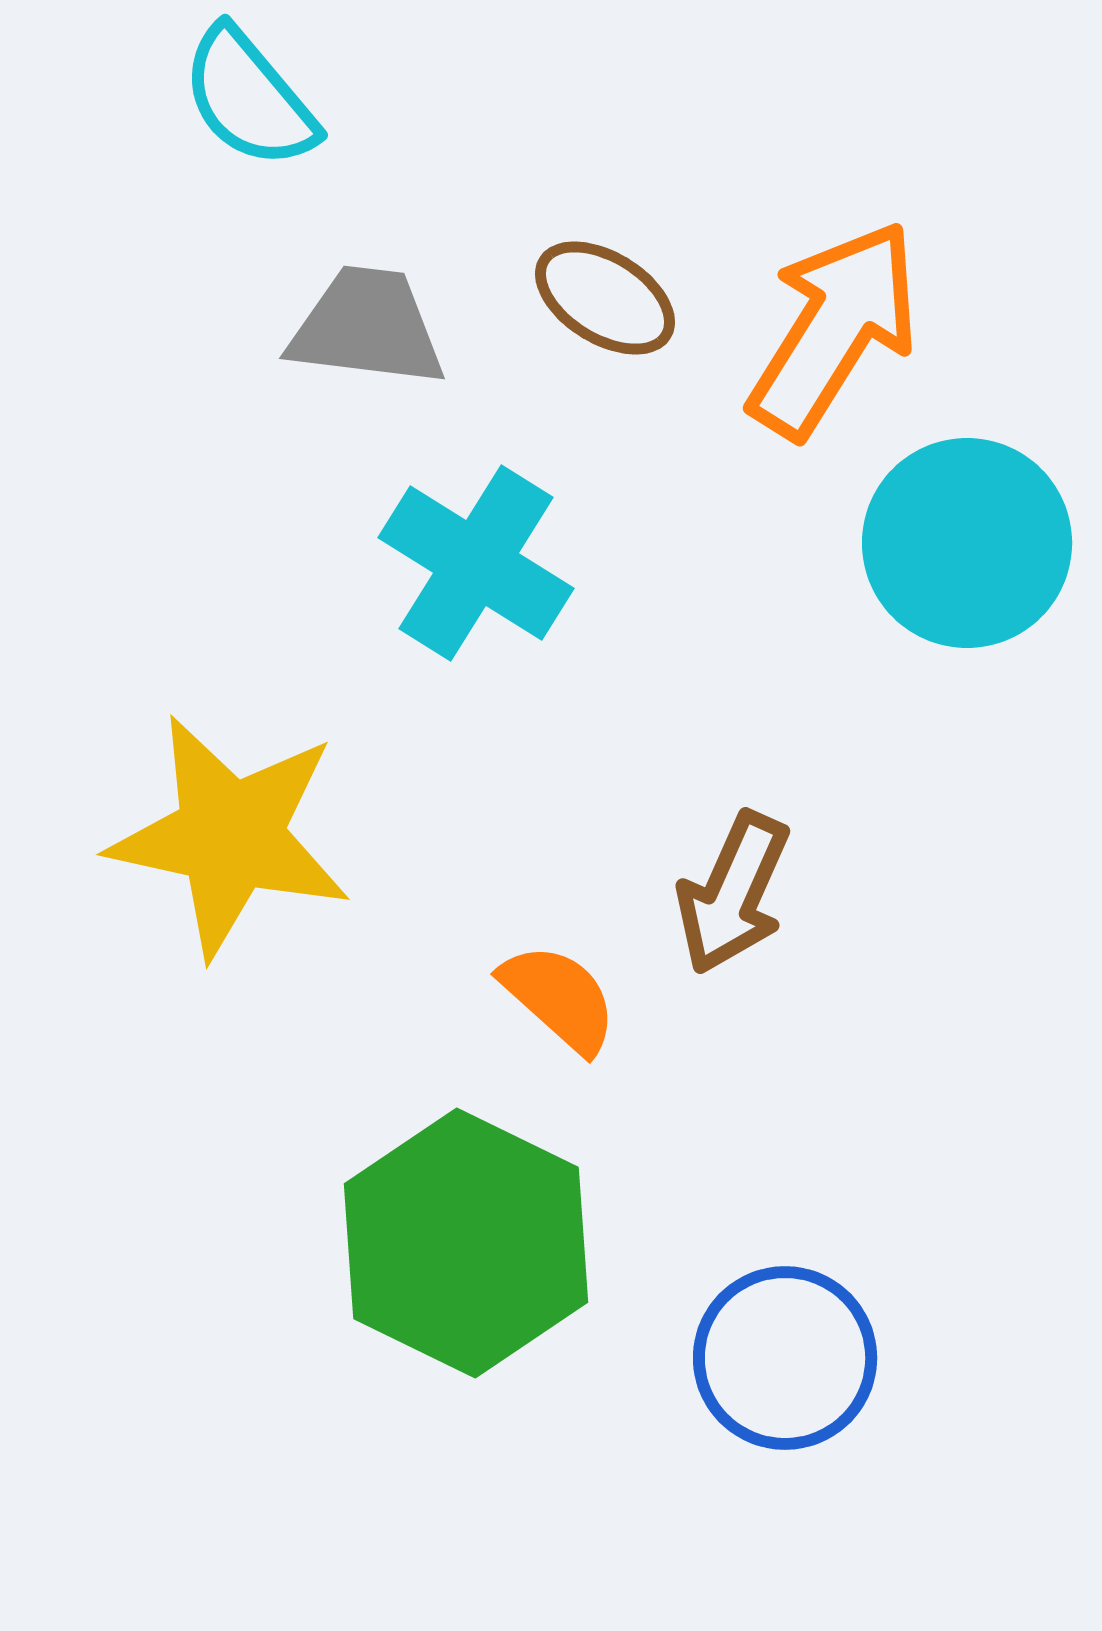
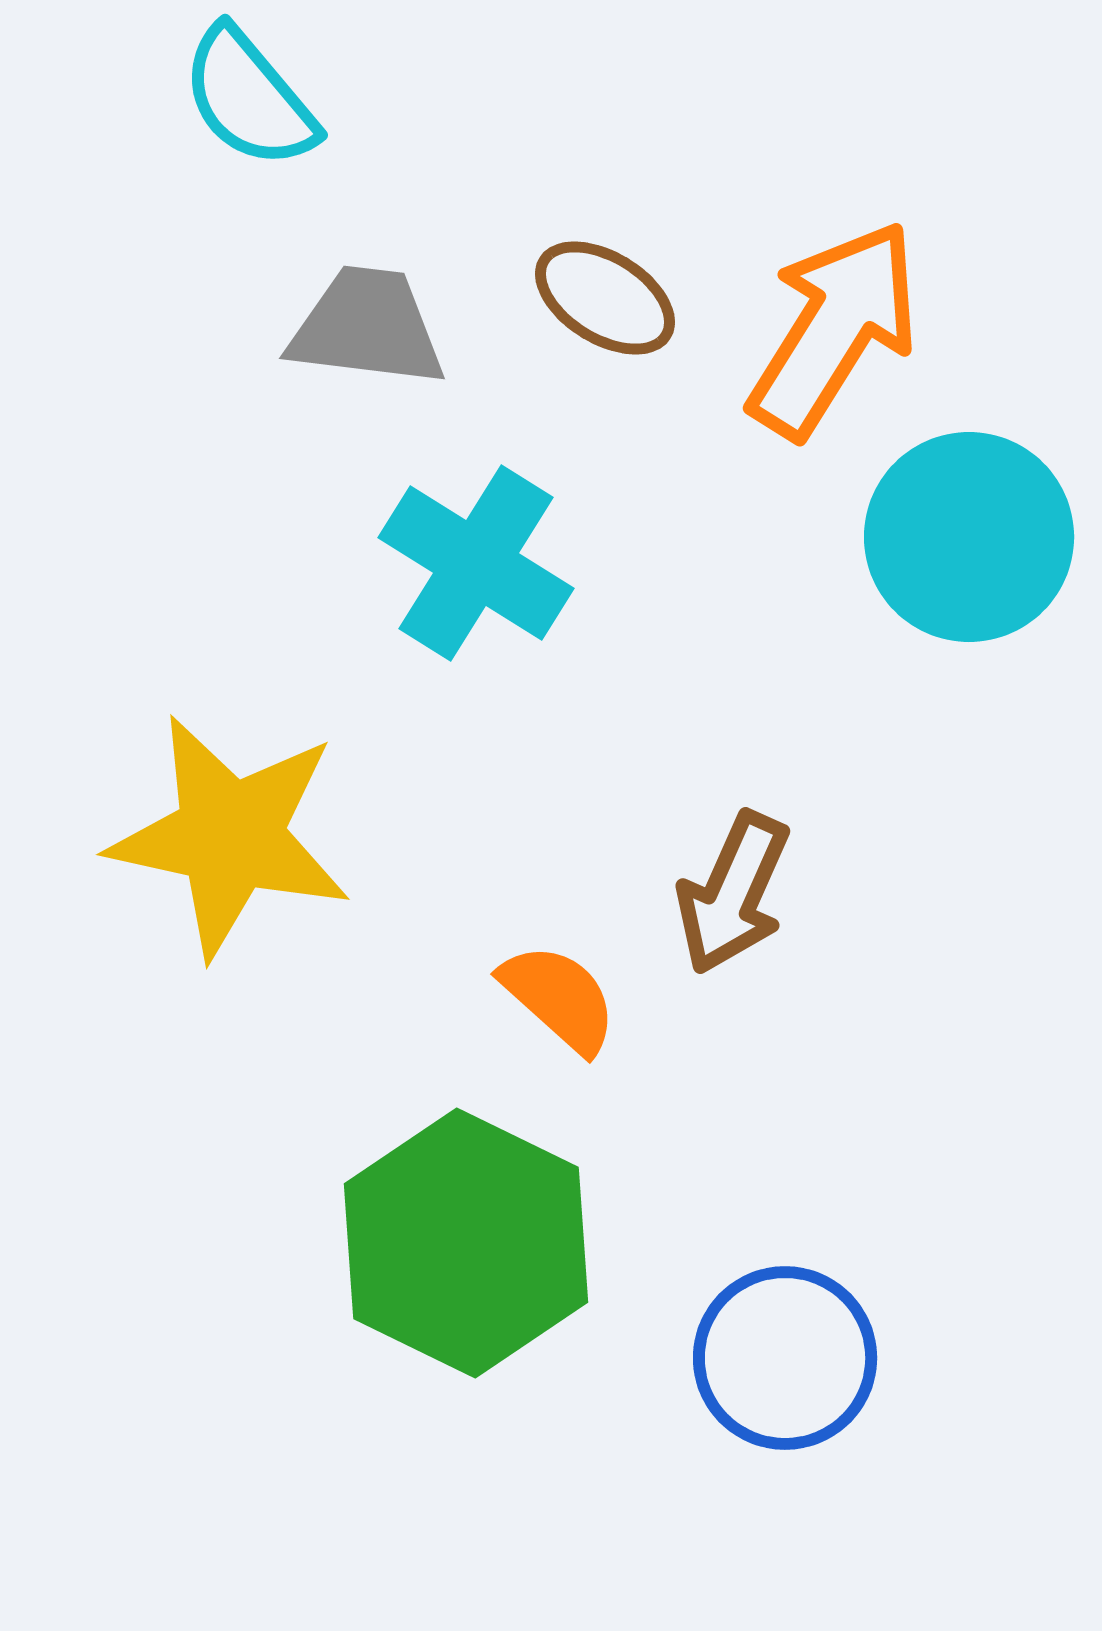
cyan circle: moved 2 px right, 6 px up
